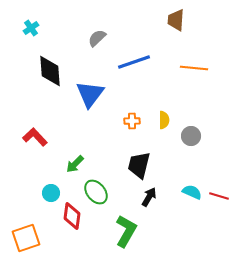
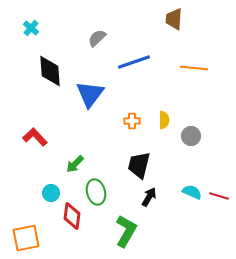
brown trapezoid: moved 2 px left, 1 px up
cyan cross: rotated 14 degrees counterclockwise
green ellipse: rotated 25 degrees clockwise
orange square: rotated 8 degrees clockwise
